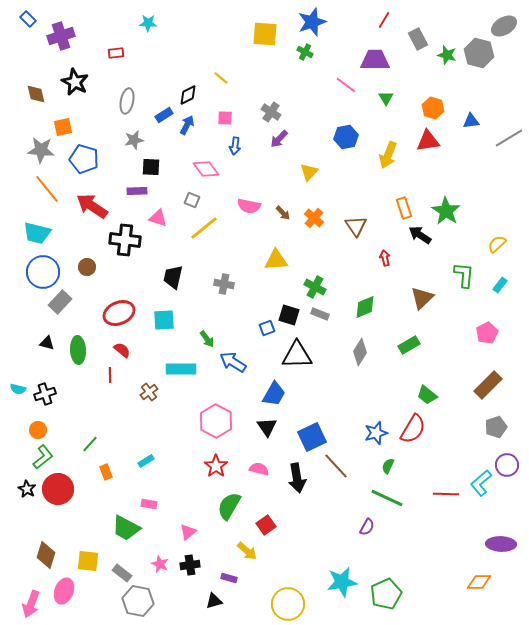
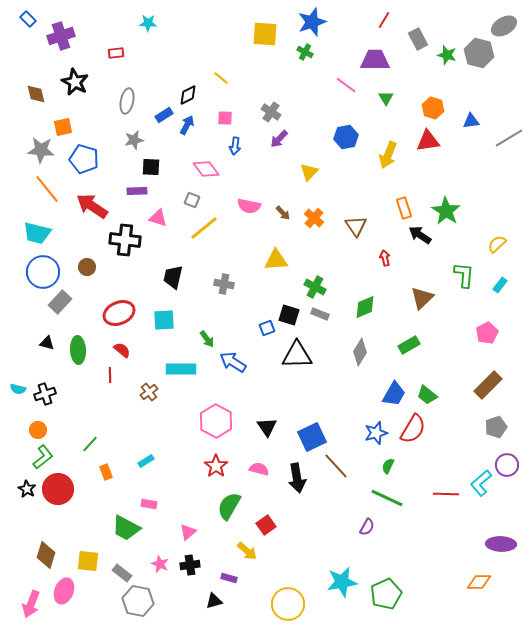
blue trapezoid at (274, 394): moved 120 px right
